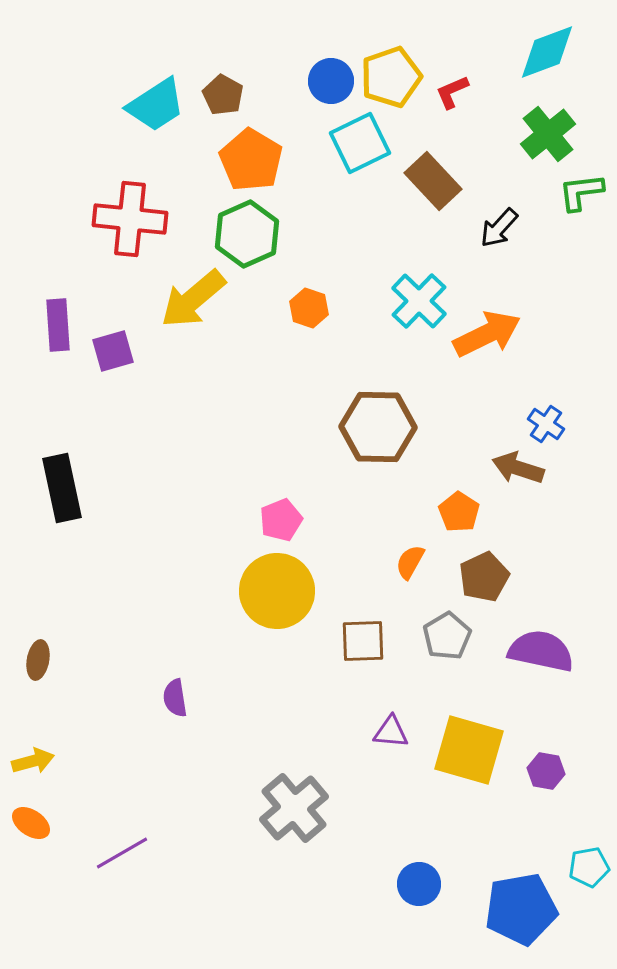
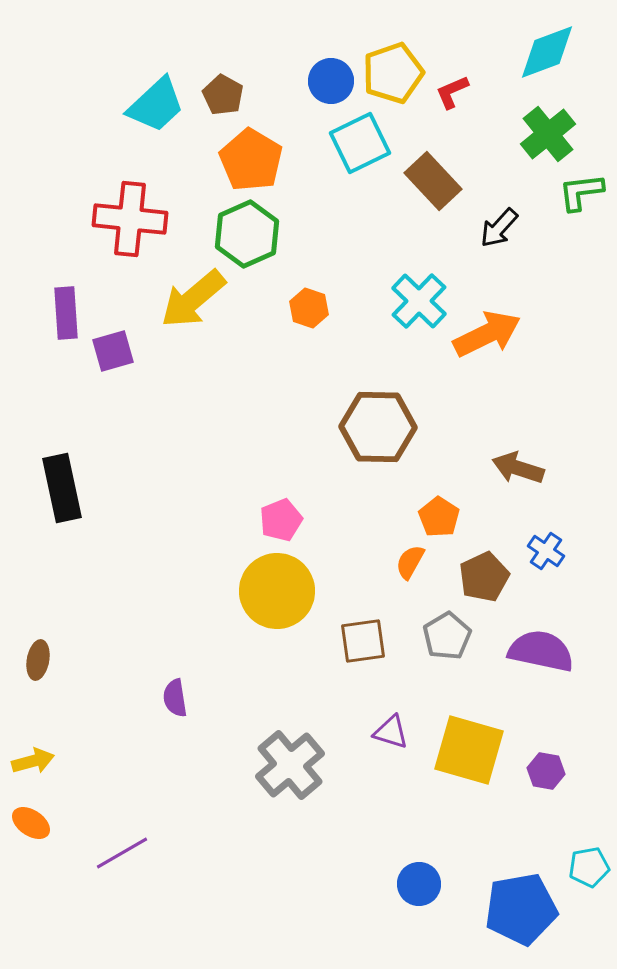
yellow pentagon at (391, 77): moved 2 px right, 4 px up
cyan trapezoid at (156, 105): rotated 10 degrees counterclockwise
purple rectangle at (58, 325): moved 8 px right, 12 px up
blue cross at (546, 424): moved 127 px down
orange pentagon at (459, 512): moved 20 px left, 5 px down
brown square at (363, 641): rotated 6 degrees counterclockwise
purple triangle at (391, 732): rotated 12 degrees clockwise
gray cross at (294, 808): moved 4 px left, 43 px up
